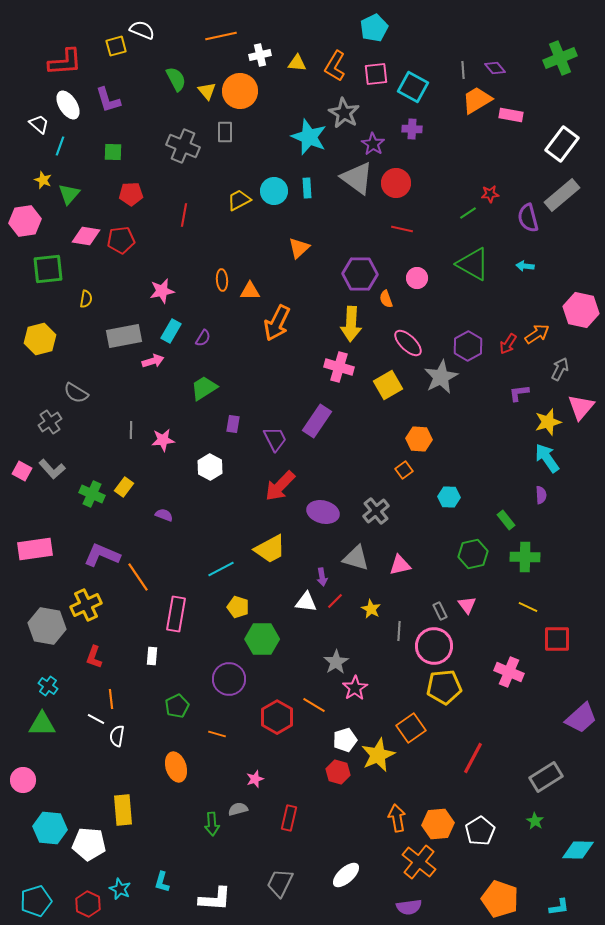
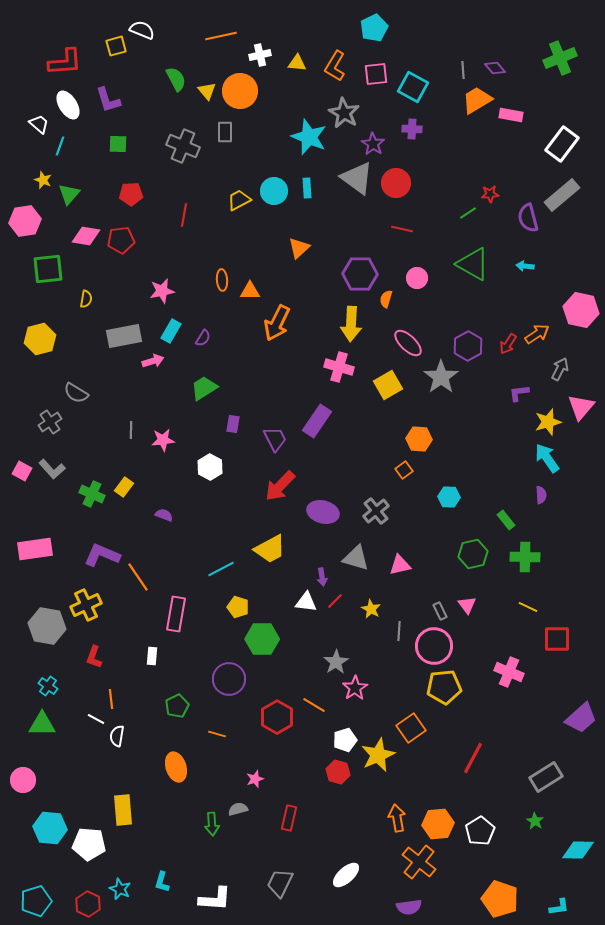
green square at (113, 152): moved 5 px right, 8 px up
orange semicircle at (386, 299): rotated 36 degrees clockwise
gray star at (441, 377): rotated 8 degrees counterclockwise
